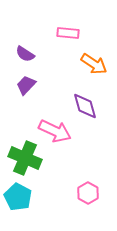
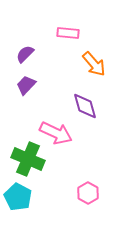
purple semicircle: rotated 102 degrees clockwise
orange arrow: rotated 16 degrees clockwise
pink arrow: moved 1 px right, 2 px down
green cross: moved 3 px right, 1 px down
